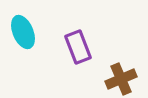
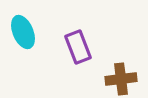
brown cross: rotated 16 degrees clockwise
